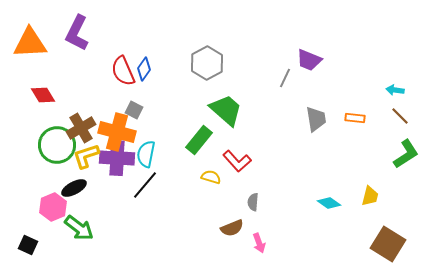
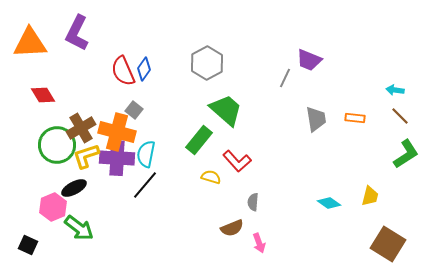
gray square: rotated 12 degrees clockwise
